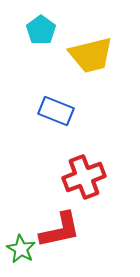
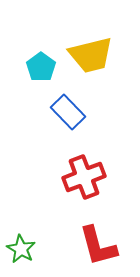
cyan pentagon: moved 37 px down
blue rectangle: moved 12 px right, 1 px down; rotated 24 degrees clockwise
red L-shape: moved 38 px right, 16 px down; rotated 87 degrees clockwise
